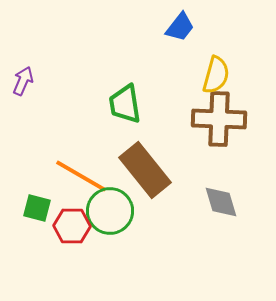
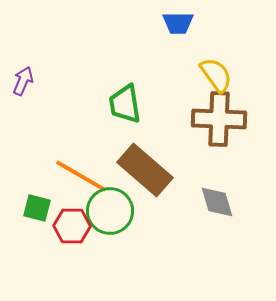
blue trapezoid: moved 2 px left, 4 px up; rotated 52 degrees clockwise
yellow semicircle: rotated 51 degrees counterclockwise
brown rectangle: rotated 10 degrees counterclockwise
gray diamond: moved 4 px left
